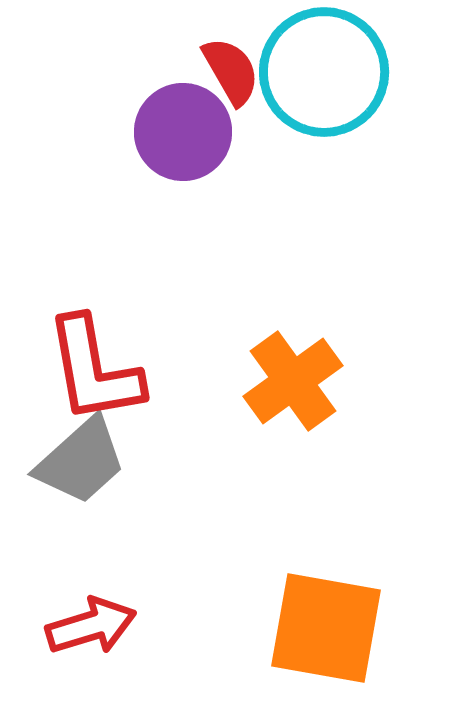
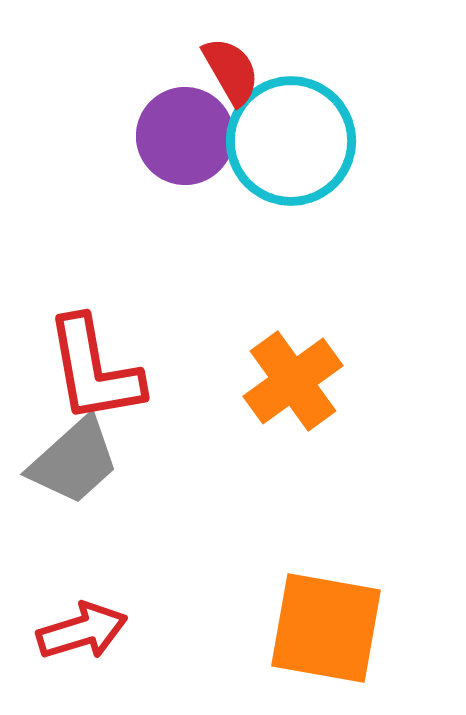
cyan circle: moved 33 px left, 69 px down
purple circle: moved 2 px right, 4 px down
gray trapezoid: moved 7 px left
red arrow: moved 9 px left, 5 px down
